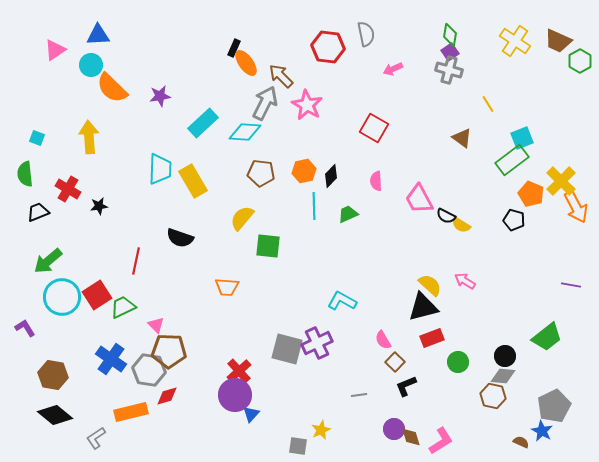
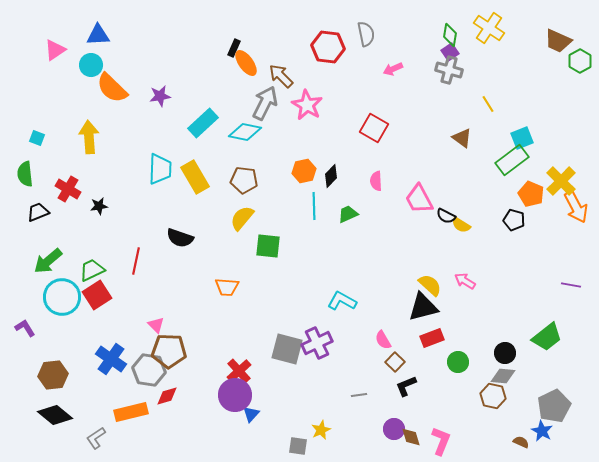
yellow cross at (515, 41): moved 26 px left, 13 px up
cyan diamond at (245, 132): rotated 8 degrees clockwise
brown pentagon at (261, 173): moved 17 px left, 7 px down
yellow rectangle at (193, 181): moved 2 px right, 4 px up
green trapezoid at (123, 307): moved 31 px left, 37 px up
black circle at (505, 356): moved 3 px up
brown hexagon at (53, 375): rotated 16 degrees counterclockwise
pink L-shape at (441, 441): rotated 36 degrees counterclockwise
